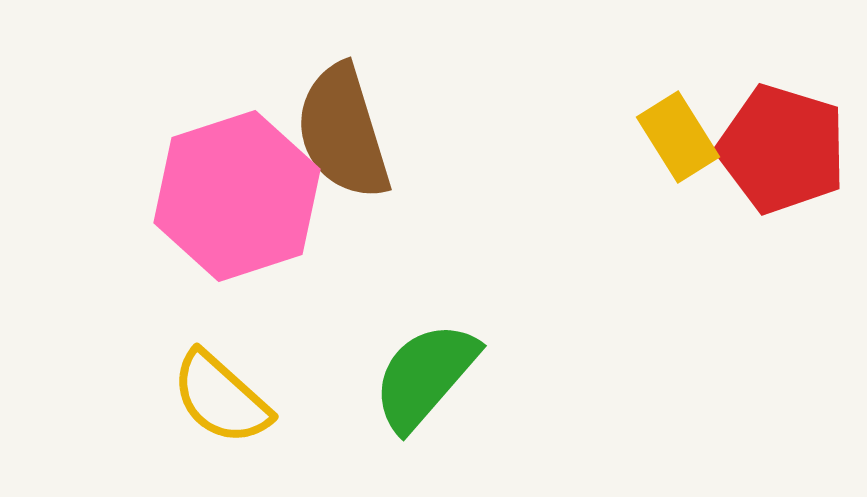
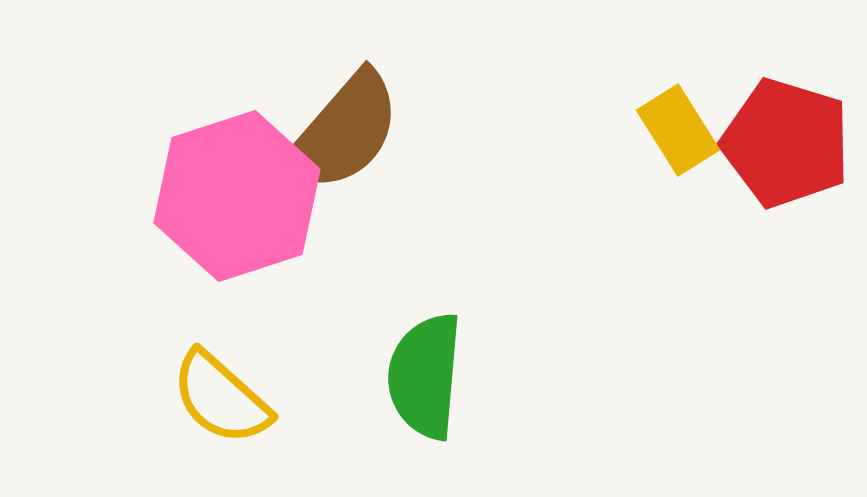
brown semicircle: rotated 122 degrees counterclockwise
yellow rectangle: moved 7 px up
red pentagon: moved 4 px right, 6 px up
green semicircle: rotated 36 degrees counterclockwise
